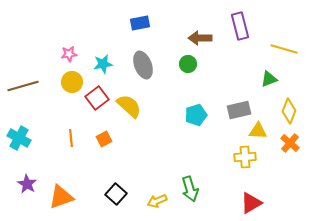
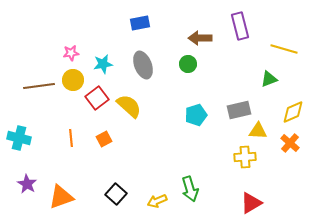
pink star: moved 2 px right, 1 px up
yellow circle: moved 1 px right, 2 px up
brown line: moved 16 px right; rotated 8 degrees clockwise
yellow diamond: moved 4 px right, 1 px down; rotated 45 degrees clockwise
cyan cross: rotated 15 degrees counterclockwise
